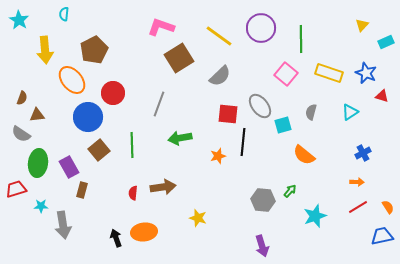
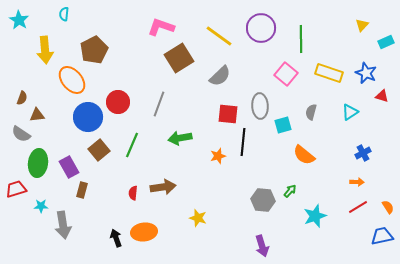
red circle at (113, 93): moved 5 px right, 9 px down
gray ellipse at (260, 106): rotated 35 degrees clockwise
green line at (132, 145): rotated 25 degrees clockwise
